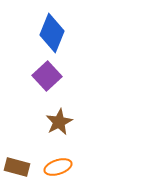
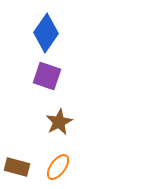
blue diamond: moved 6 px left; rotated 12 degrees clockwise
purple square: rotated 28 degrees counterclockwise
orange ellipse: rotated 36 degrees counterclockwise
